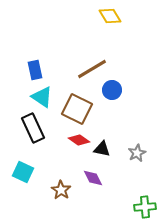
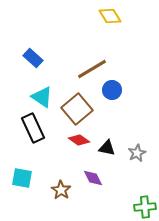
blue rectangle: moved 2 px left, 12 px up; rotated 36 degrees counterclockwise
brown square: rotated 24 degrees clockwise
black triangle: moved 5 px right, 1 px up
cyan square: moved 1 px left, 6 px down; rotated 15 degrees counterclockwise
